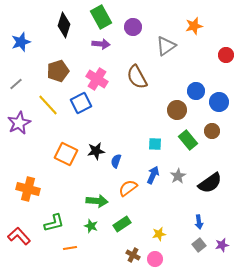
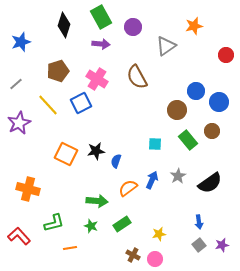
blue arrow at (153, 175): moved 1 px left, 5 px down
